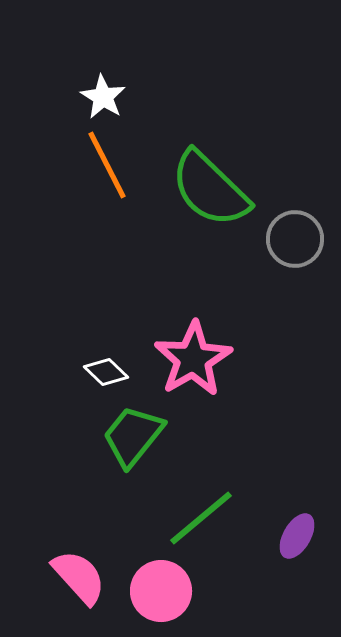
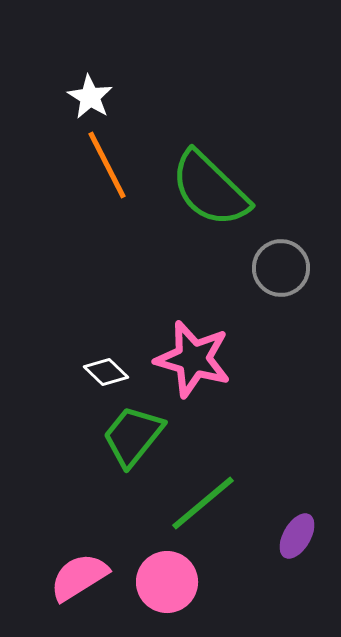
white star: moved 13 px left
gray circle: moved 14 px left, 29 px down
pink star: rotated 26 degrees counterclockwise
green line: moved 2 px right, 15 px up
pink semicircle: rotated 80 degrees counterclockwise
pink circle: moved 6 px right, 9 px up
